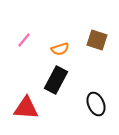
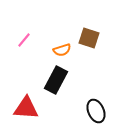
brown square: moved 8 px left, 2 px up
orange semicircle: moved 2 px right, 1 px down
black ellipse: moved 7 px down
